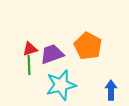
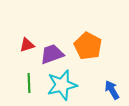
red triangle: moved 3 px left, 4 px up
green line: moved 18 px down
cyan star: moved 1 px right
blue arrow: moved 1 px right; rotated 30 degrees counterclockwise
